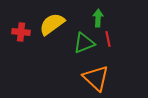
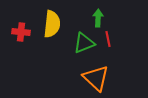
yellow semicircle: rotated 132 degrees clockwise
